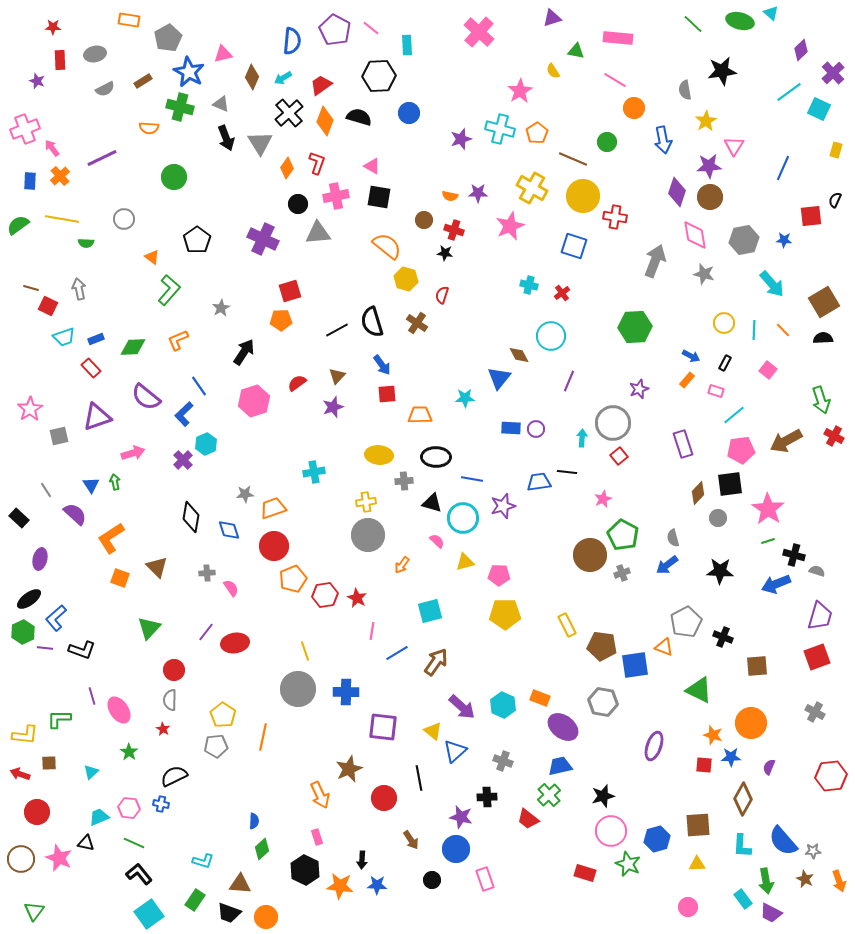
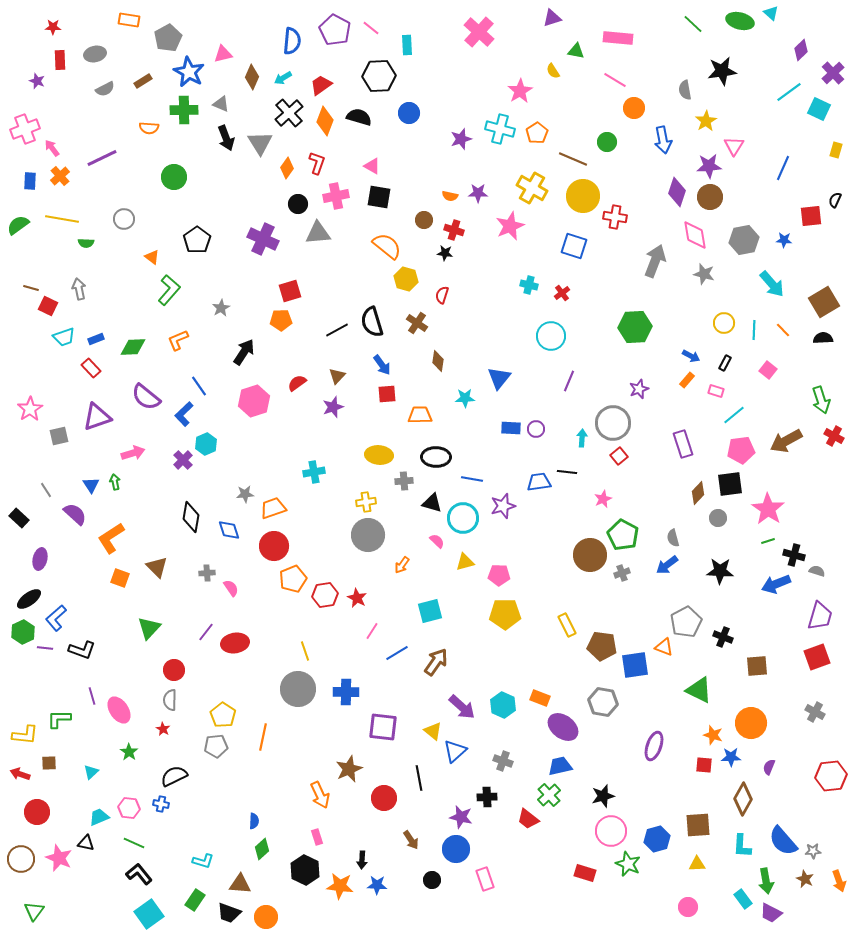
green cross at (180, 107): moved 4 px right, 3 px down; rotated 16 degrees counterclockwise
brown diamond at (519, 355): moved 81 px left, 6 px down; rotated 35 degrees clockwise
pink line at (372, 631): rotated 24 degrees clockwise
